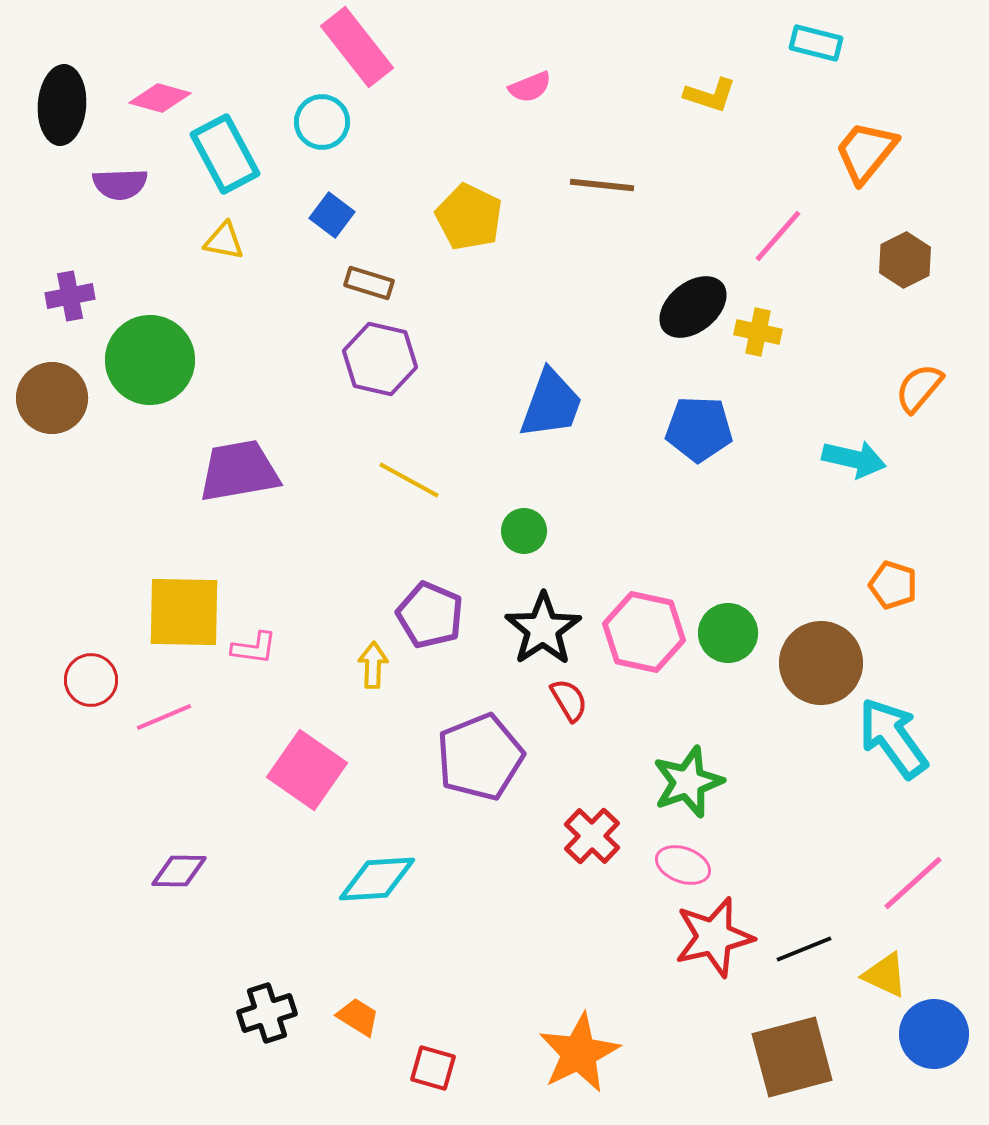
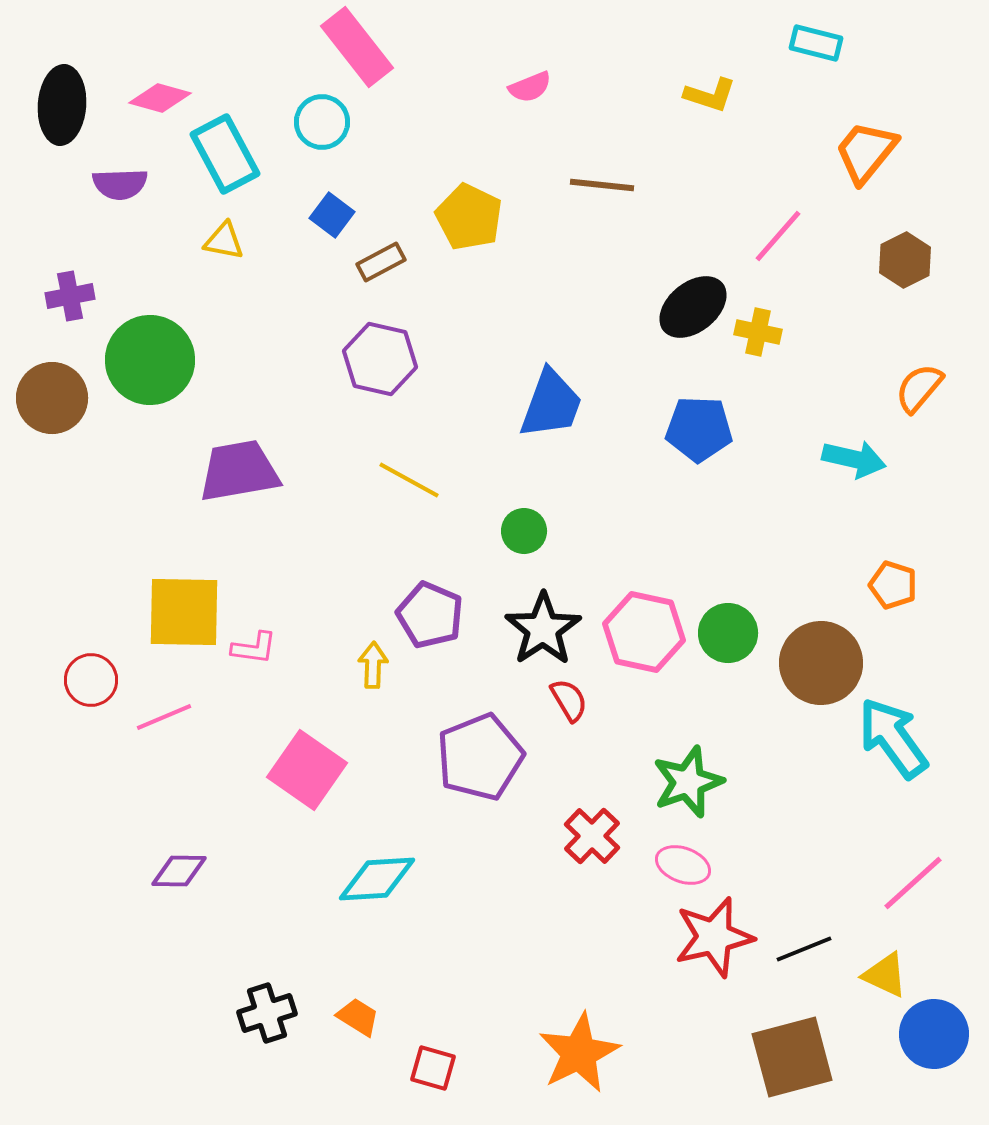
brown rectangle at (369, 283): moved 12 px right, 21 px up; rotated 45 degrees counterclockwise
